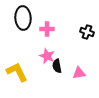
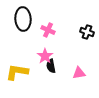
black ellipse: moved 1 px down
pink cross: moved 1 px right, 1 px down; rotated 24 degrees clockwise
pink star: moved 2 px left; rotated 14 degrees clockwise
black semicircle: moved 6 px left
yellow L-shape: rotated 55 degrees counterclockwise
